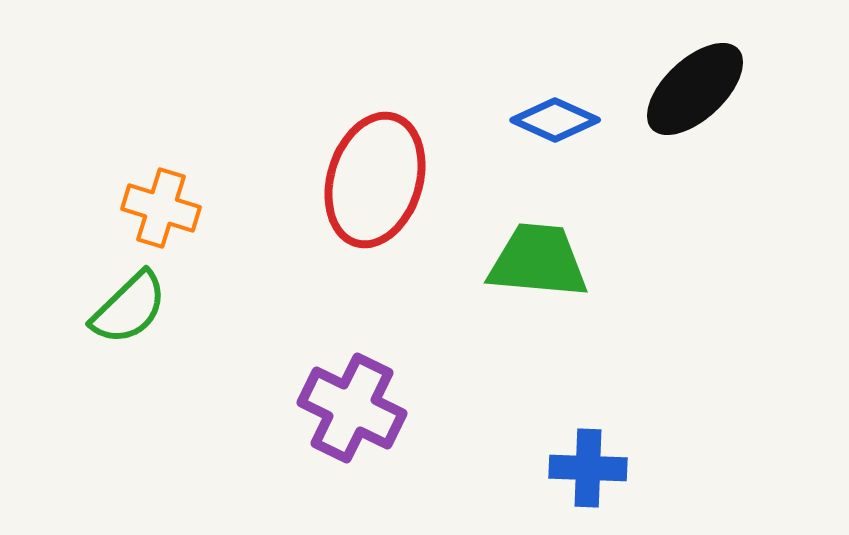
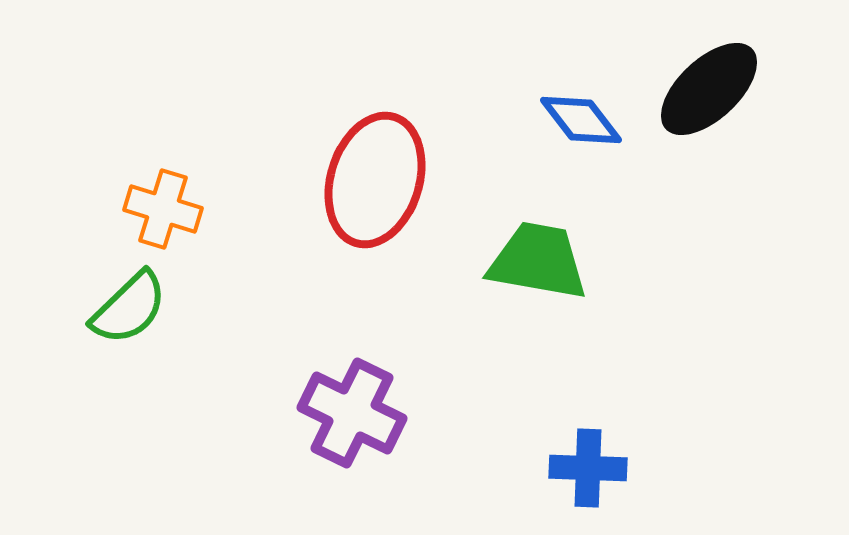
black ellipse: moved 14 px right
blue diamond: moved 26 px right; rotated 28 degrees clockwise
orange cross: moved 2 px right, 1 px down
green trapezoid: rotated 5 degrees clockwise
purple cross: moved 5 px down
